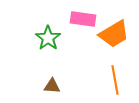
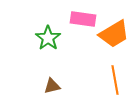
brown triangle: rotated 18 degrees counterclockwise
